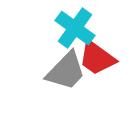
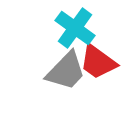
red trapezoid: moved 1 px right, 4 px down
